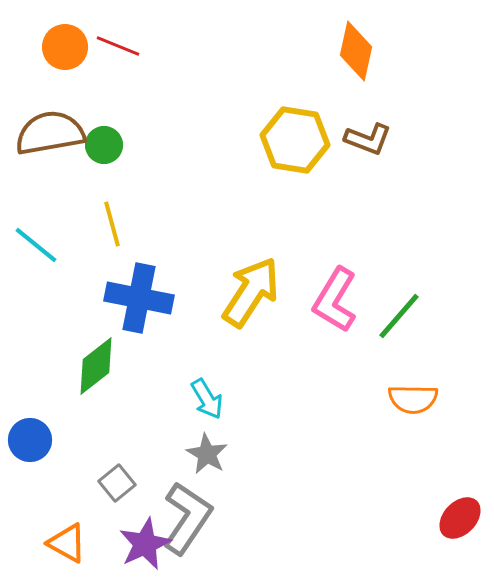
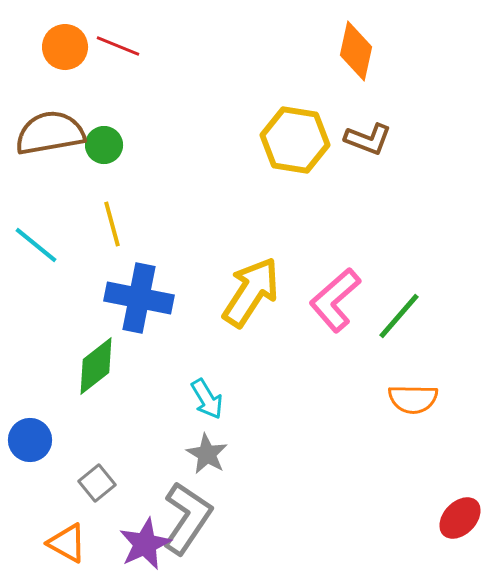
pink L-shape: rotated 18 degrees clockwise
gray square: moved 20 px left
